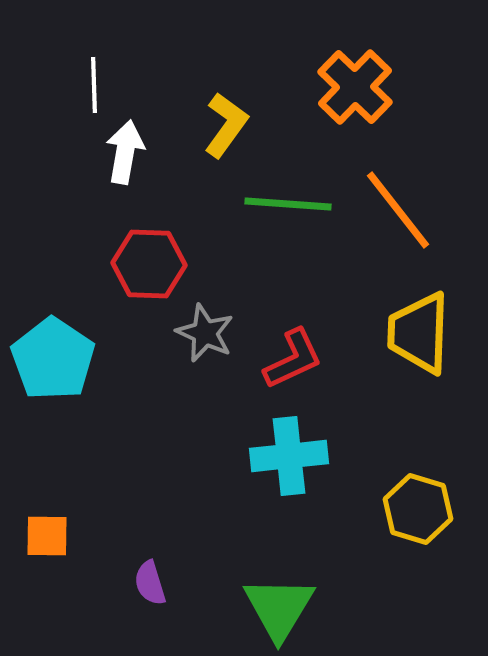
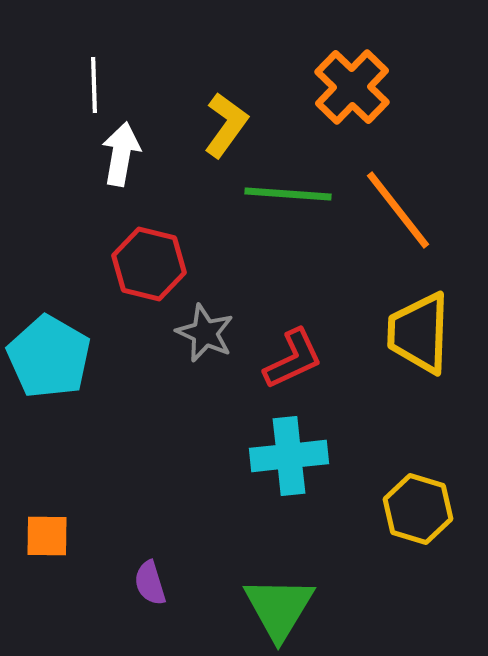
orange cross: moved 3 px left
white arrow: moved 4 px left, 2 px down
green line: moved 10 px up
red hexagon: rotated 12 degrees clockwise
cyan pentagon: moved 4 px left, 2 px up; rotated 4 degrees counterclockwise
